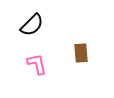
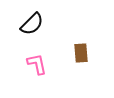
black semicircle: moved 1 px up
